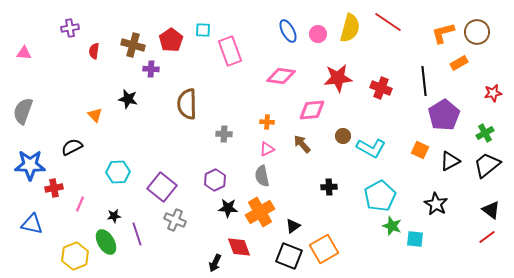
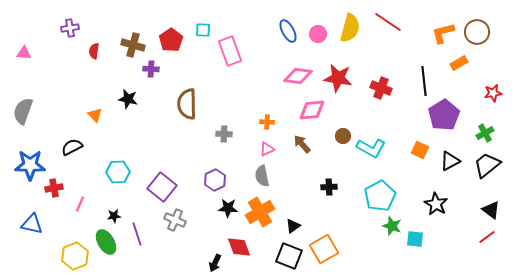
pink diamond at (281, 76): moved 17 px right
red star at (338, 78): rotated 16 degrees clockwise
